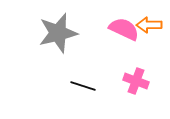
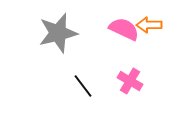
pink cross: moved 6 px left; rotated 10 degrees clockwise
black line: rotated 35 degrees clockwise
